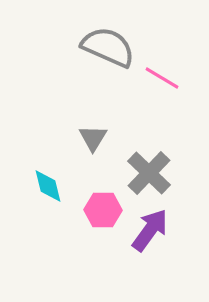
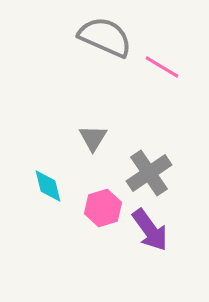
gray semicircle: moved 3 px left, 10 px up
pink line: moved 11 px up
gray cross: rotated 12 degrees clockwise
pink hexagon: moved 2 px up; rotated 18 degrees counterclockwise
purple arrow: rotated 108 degrees clockwise
